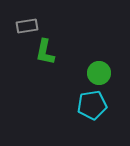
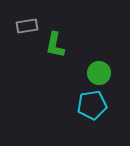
green L-shape: moved 10 px right, 7 px up
